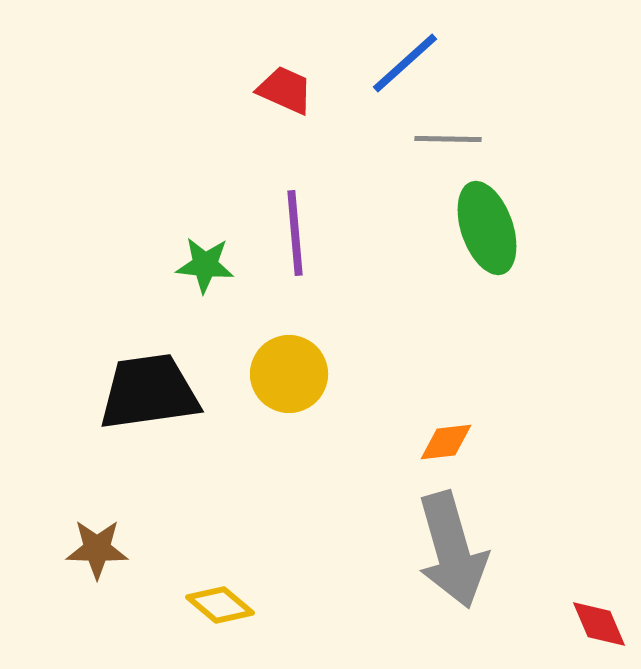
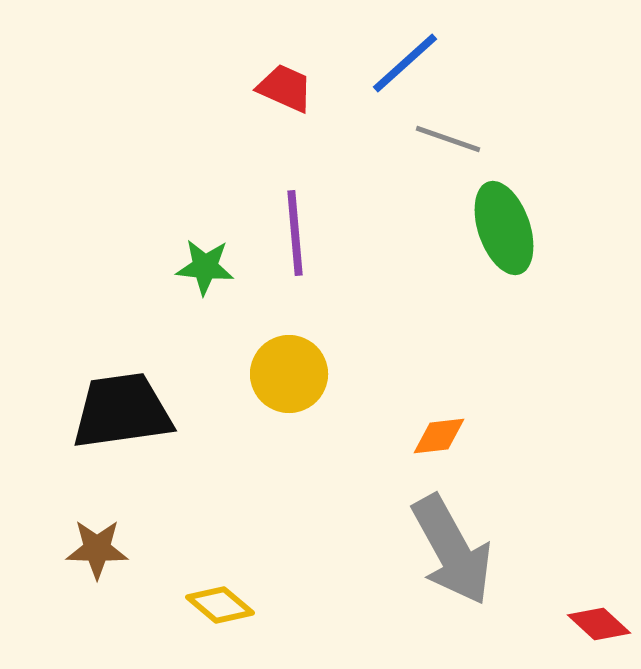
red trapezoid: moved 2 px up
gray line: rotated 18 degrees clockwise
green ellipse: moved 17 px right
green star: moved 2 px down
black trapezoid: moved 27 px left, 19 px down
orange diamond: moved 7 px left, 6 px up
gray arrow: rotated 13 degrees counterclockwise
red diamond: rotated 24 degrees counterclockwise
